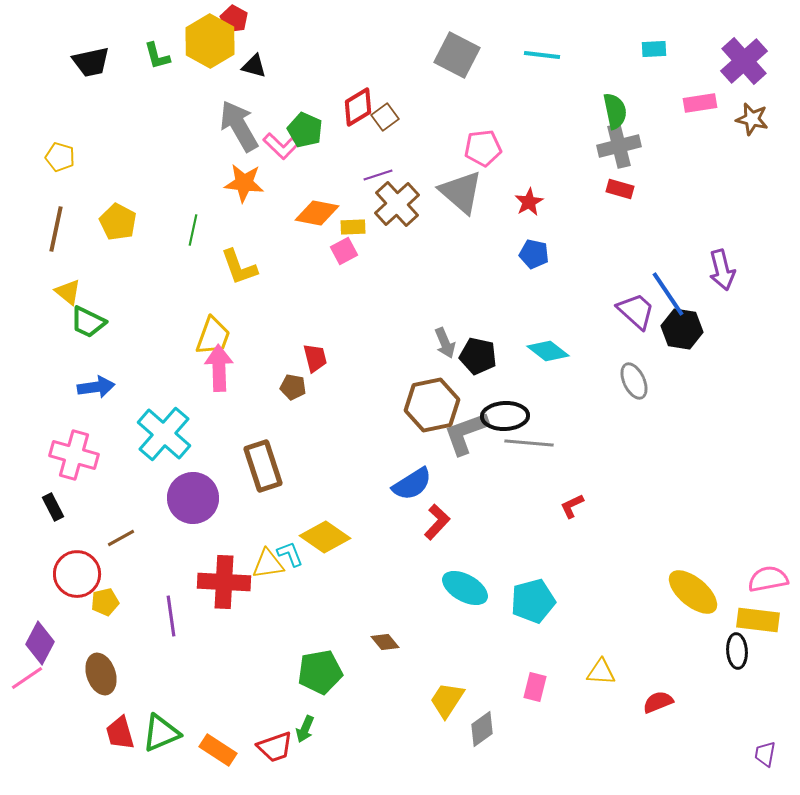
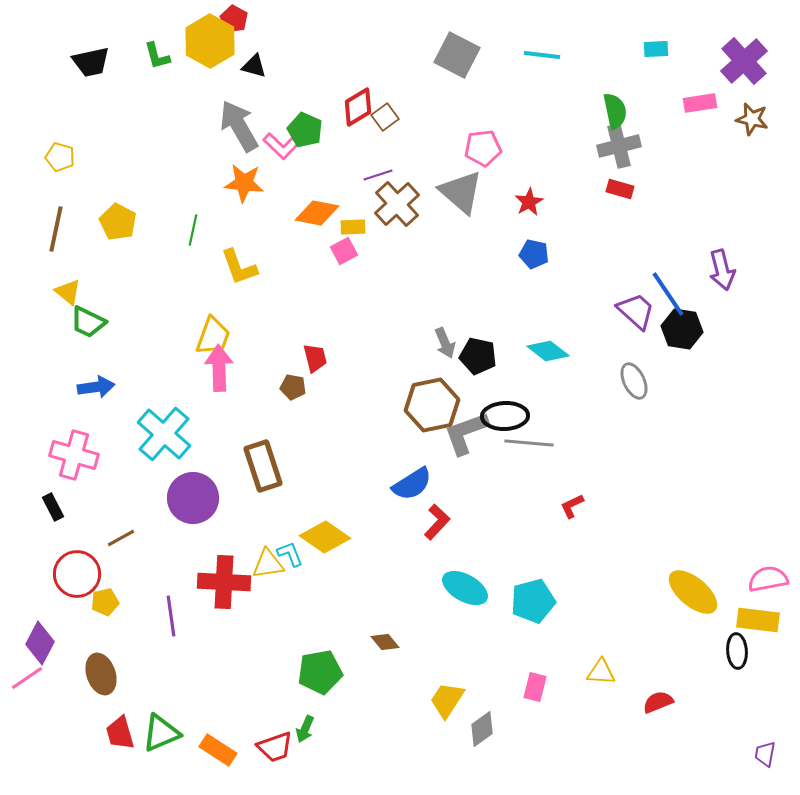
cyan rectangle at (654, 49): moved 2 px right
